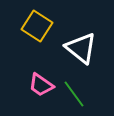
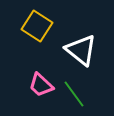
white triangle: moved 2 px down
pink trapezoid: rotated 8 degrees clockwise
